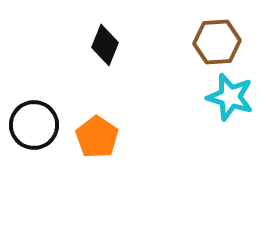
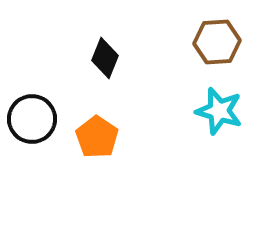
black diamond: moved 13 px down
cyan star: moved 11 px left, 14 px down
black circle: moved 2 px left, 6 px up
